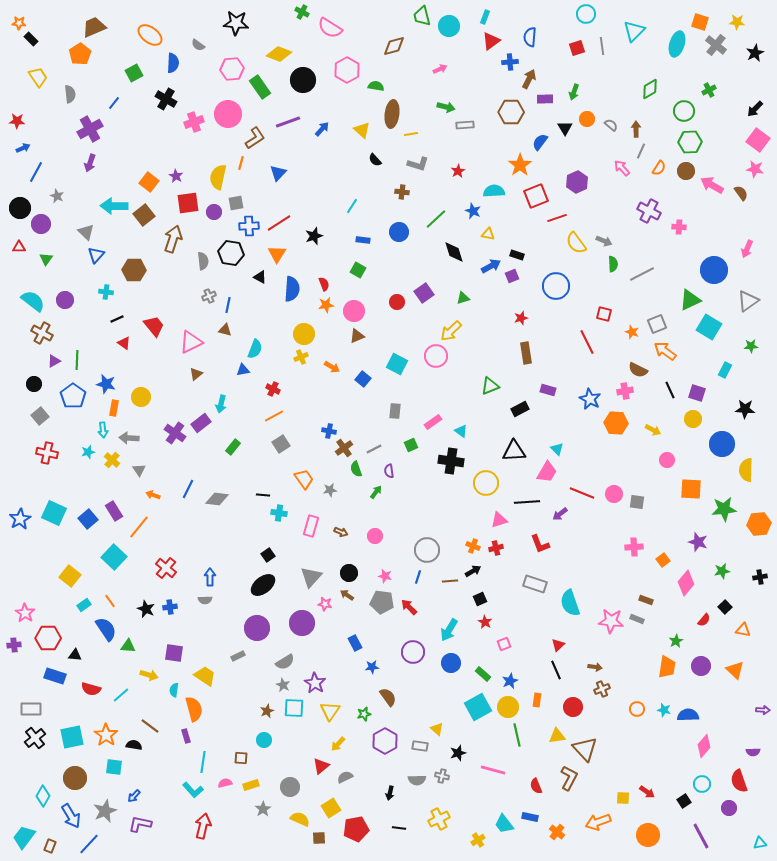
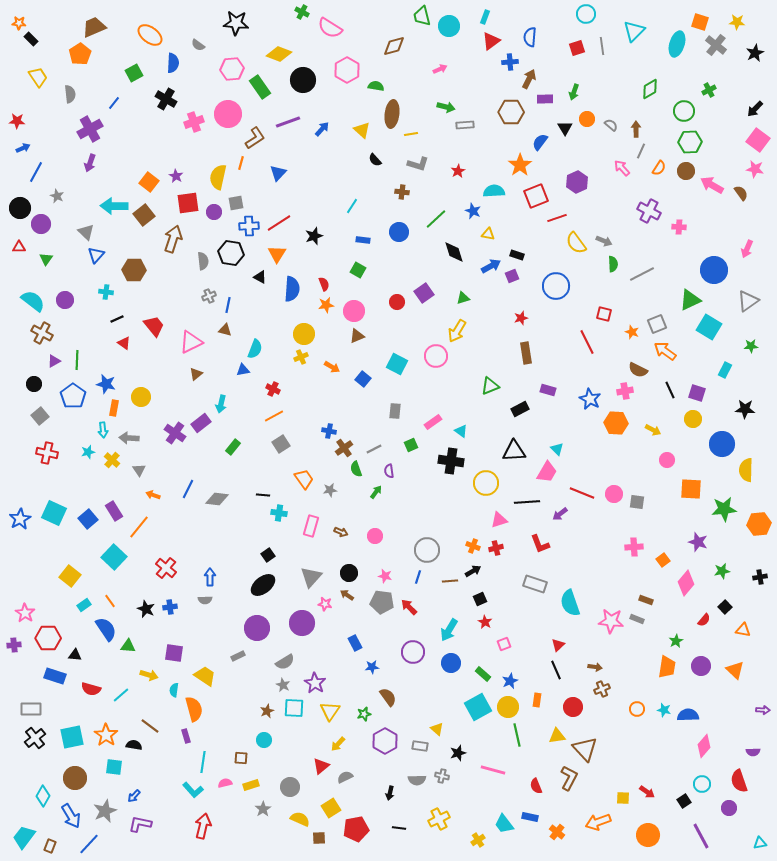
yellow arrow at (451, 331): moved 6 px right; rotated 15 degrees counterclockwise
